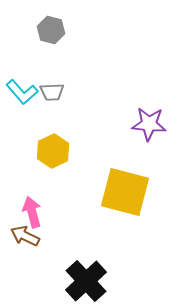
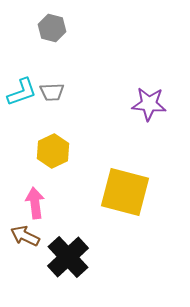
gray hexagon: moved 1 px right, 2 px up
cyan L-shape: rotated 68 degrees counterclockwise
purple star: moved 20 px up
pink arrow: moved 3 px right, 9 px up; rotated 8 degrees clockwise
black cross: moved 18 px left, 24 px up
